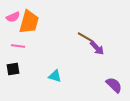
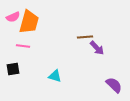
brown line: rotated 35 degrees counterclockwise
pink line: moved 5 px right
